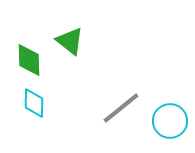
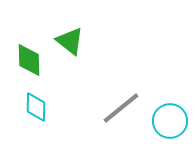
cyan diamond: moved 2 px right, 4 px down
